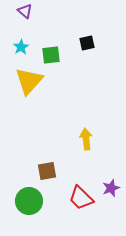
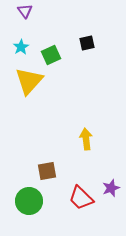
purple triangle: rotated 14 degrees clockwise
green square: rotated 18 degrees counterclockwise
